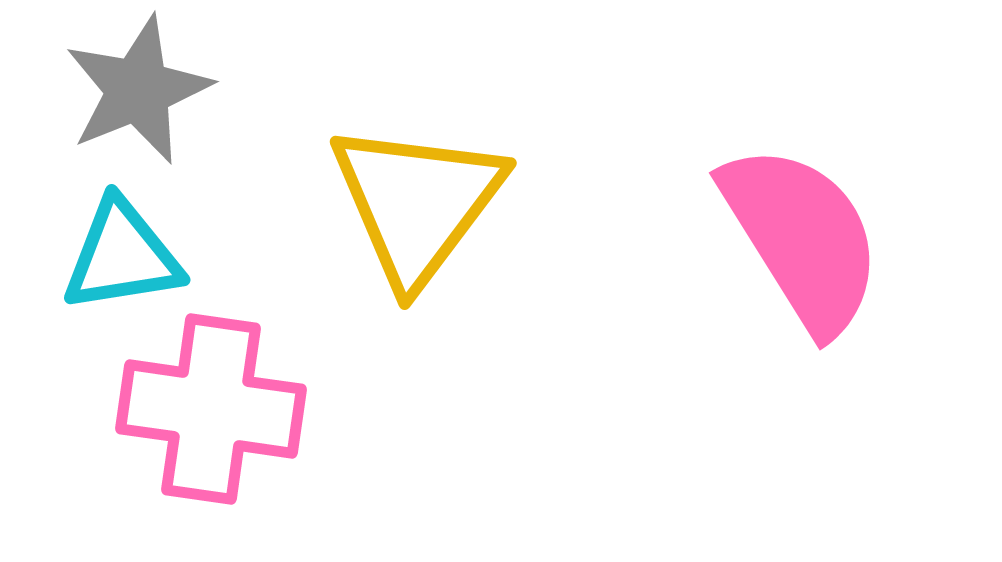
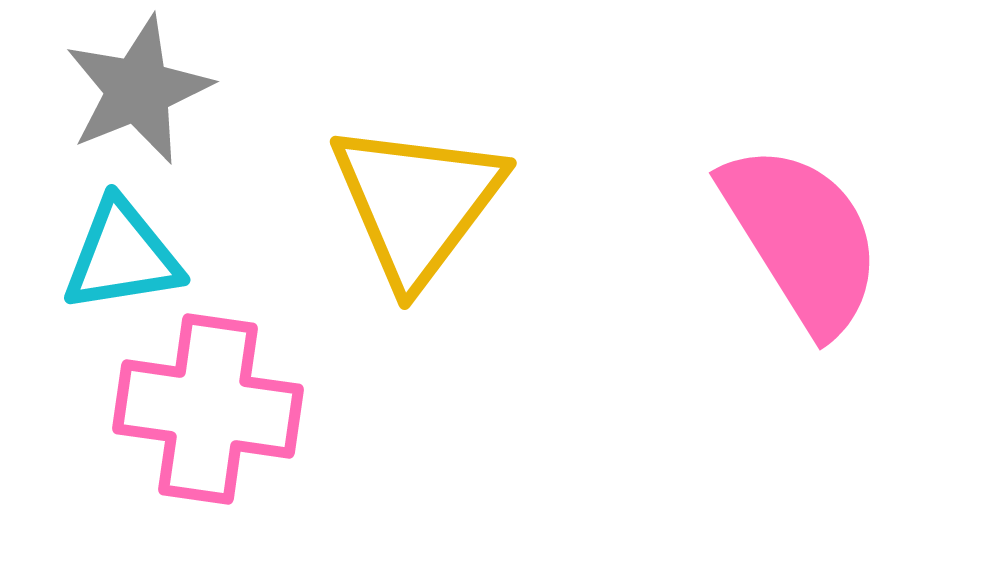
pink cross: moved 3 px left
